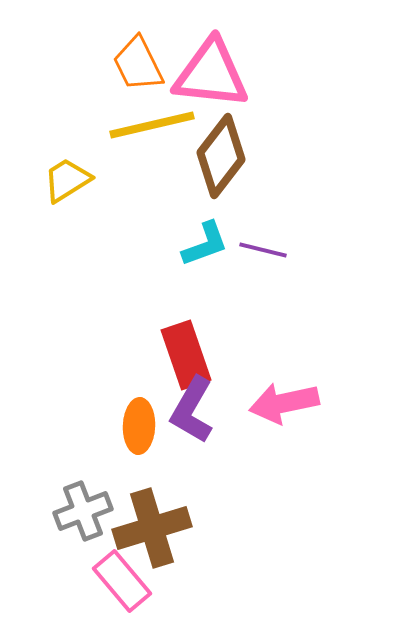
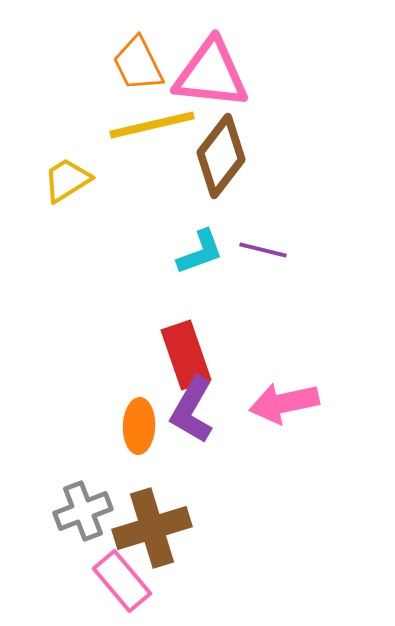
cyan L-shape: moved 5 px left, 8 px down
